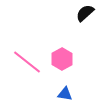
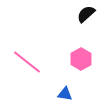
black semicircle: moved 1 px right, 1 px down
pink hexagon: moved 19 px right
